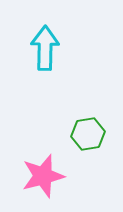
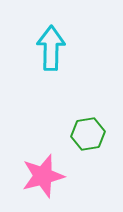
cyan arrow: moved 6 px right
